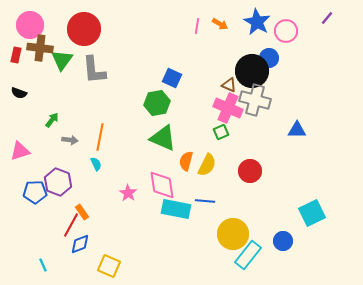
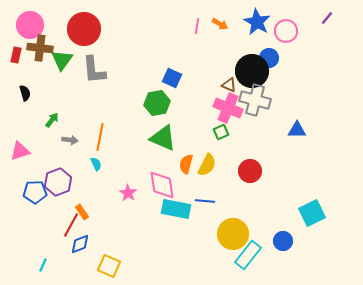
black semicircle at (19, 93): moved 6 px right; rotated 126 degrees counterclockwise
orange semicircle at (186, 161): moved 3 px down
purple hexagon at (58, 182): rotated 20 degrees clockwise
cyan line at (43, 265): rotated 48 degrees clockwise
